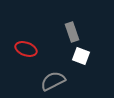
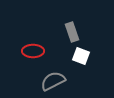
red ellipse: moved 7 px right, 2 px down; rotated 20 degrees counterclockwise
